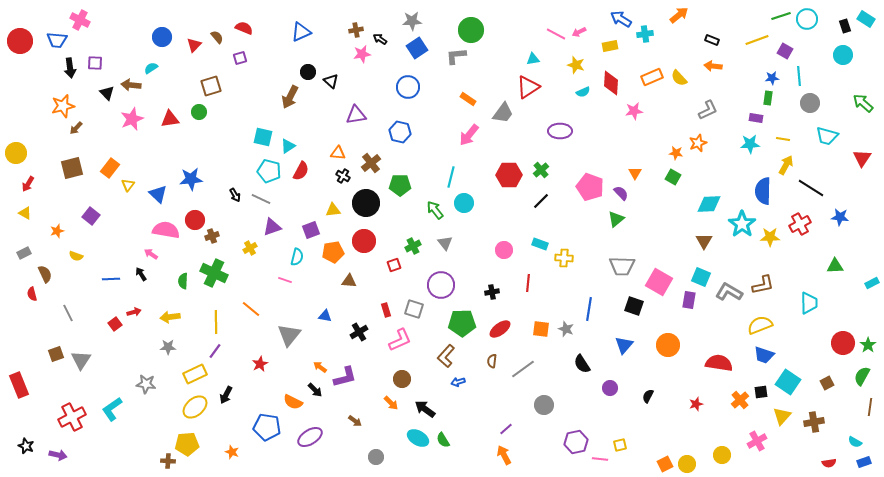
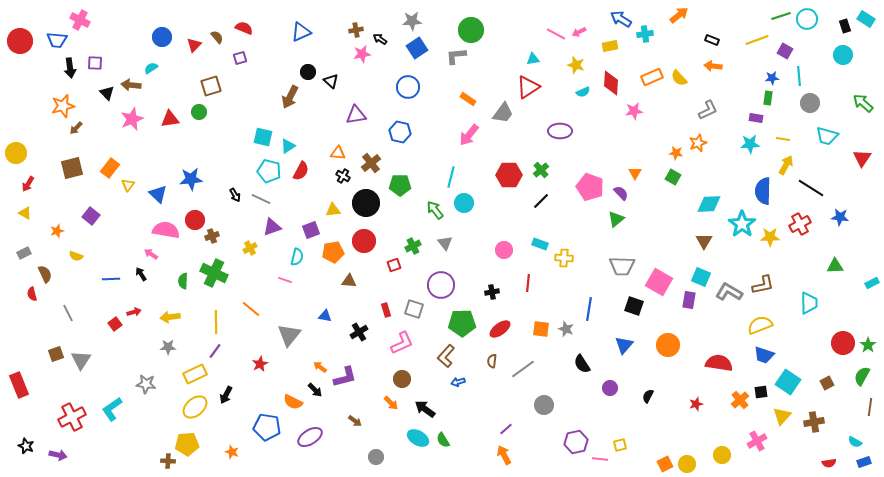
pink L-shape at (400, 340): moved 2 px right, 3 px down
